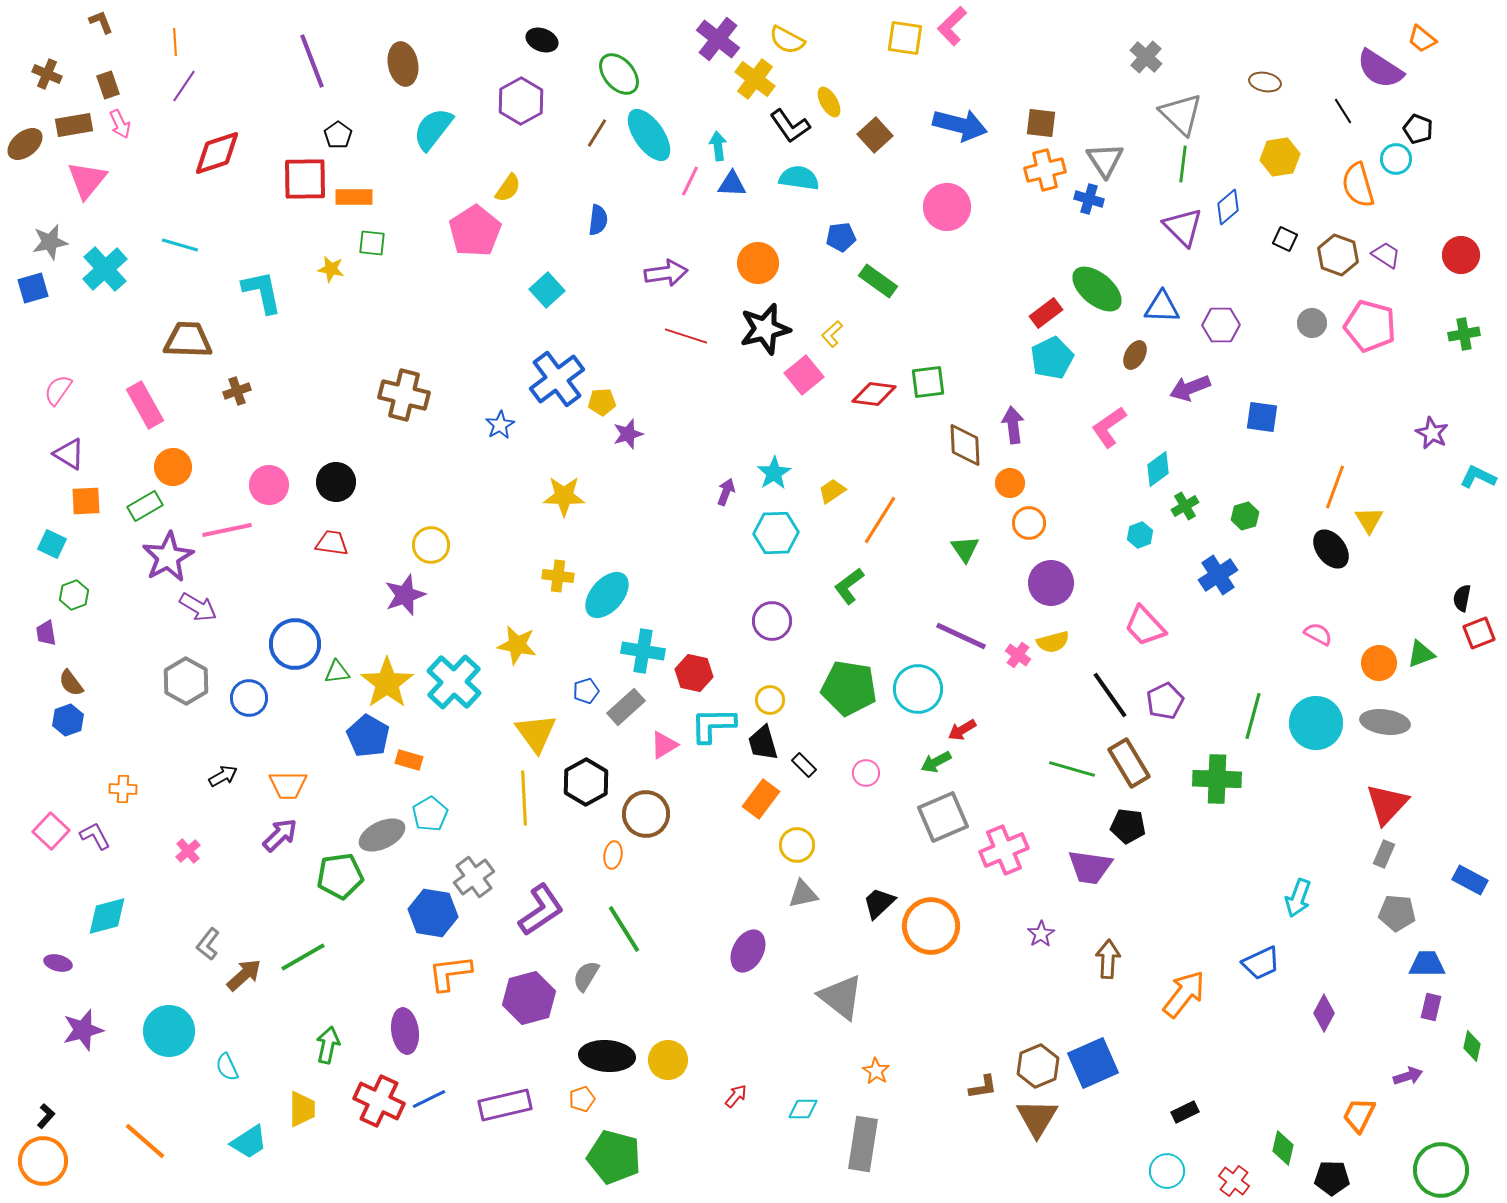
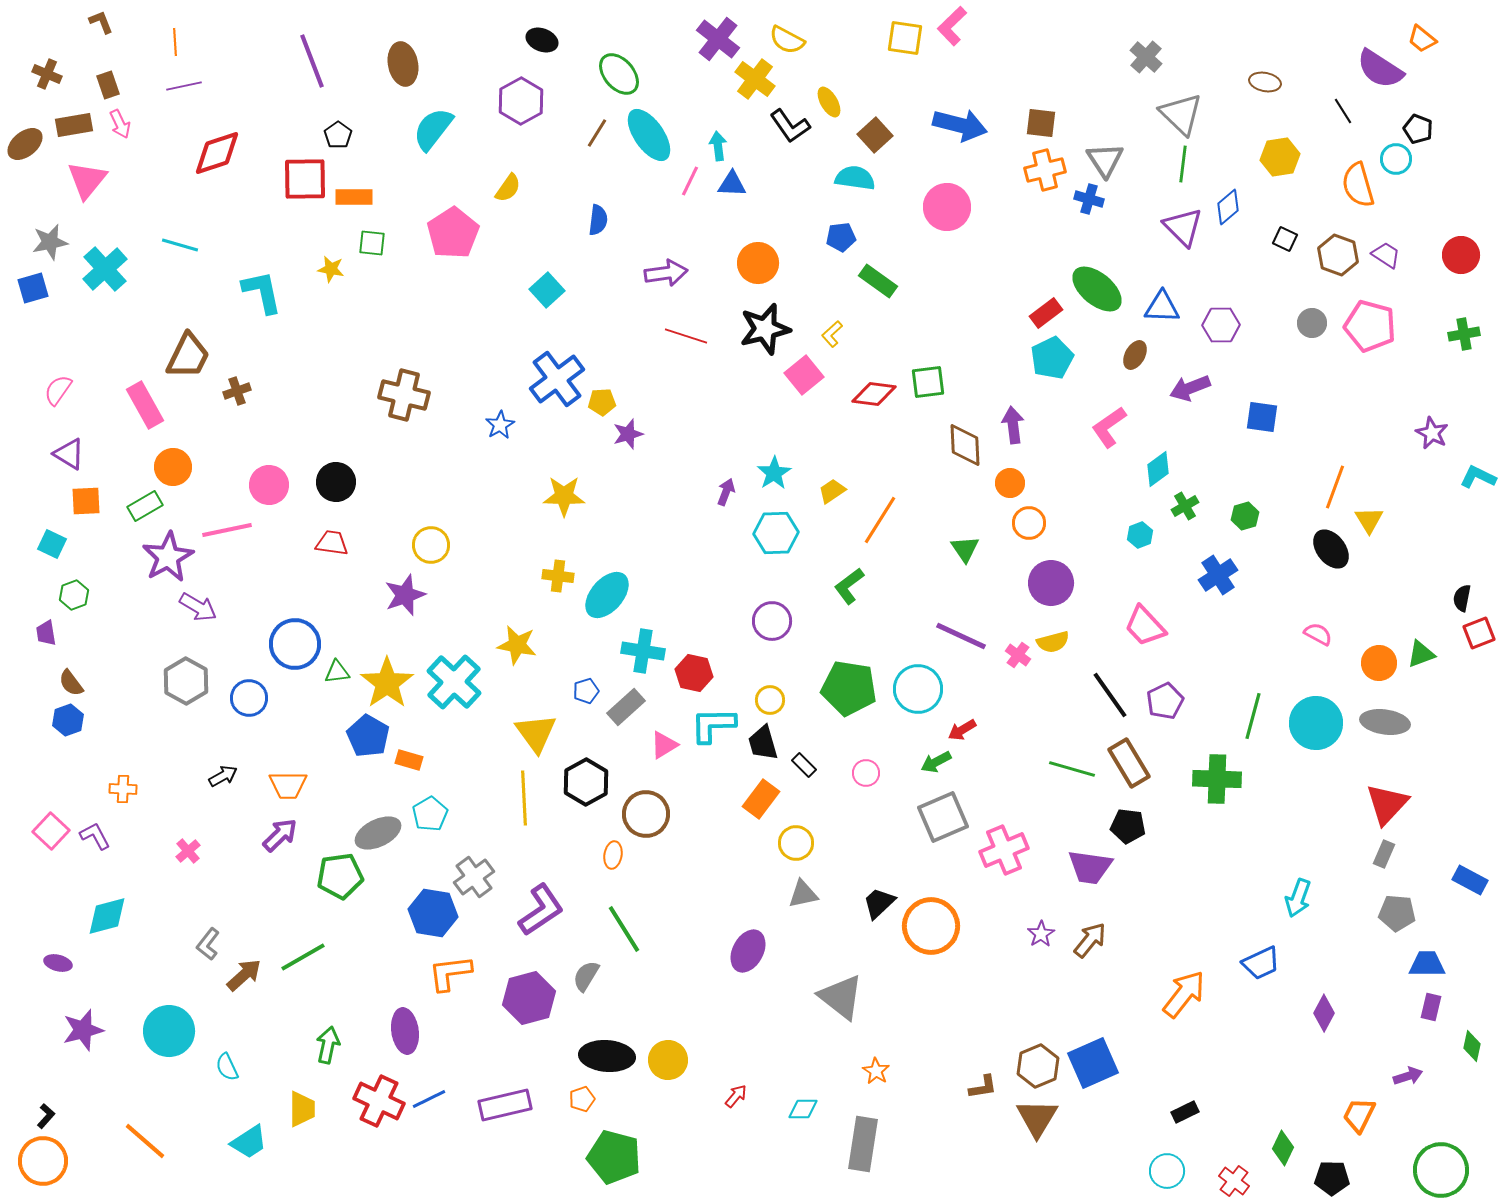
purple line at (184, 86): rotated 44 degrees clockwise
cyan semicircle at (799, 178): moved 56 px right
pink pentagon at (475, 231): moved 22 px left, 2 px down
brown trapezoid at (188, 340): moved 16 px down; rotated 114 degrees clockwise
gray ellipse at (382, 835): moved 4 px left, 2 px up
yellow circle at (797, 845): moved 1 px left, 2 px up
brown arrow at (1108, 959): moved 18 px left, 19 px up; rotated 36 degrees clockwise
green diamond at (1283, 1148): rotated 12 degrees clockwise
